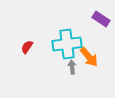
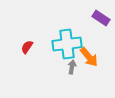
purple rectangle: moved 1 px up
gray arrow: rotated 16 degrees clockwise
